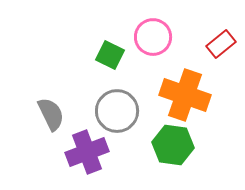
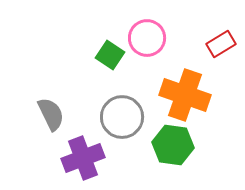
pink circle: moved 6 px left, 1 px down
red rectangle: rotated 8 degrees clockwise
green square: rotated 8 degrees clockwise
gray circle: moved 5 px right, 6 px down
purple cross: moved 4 px left, 6 px down
